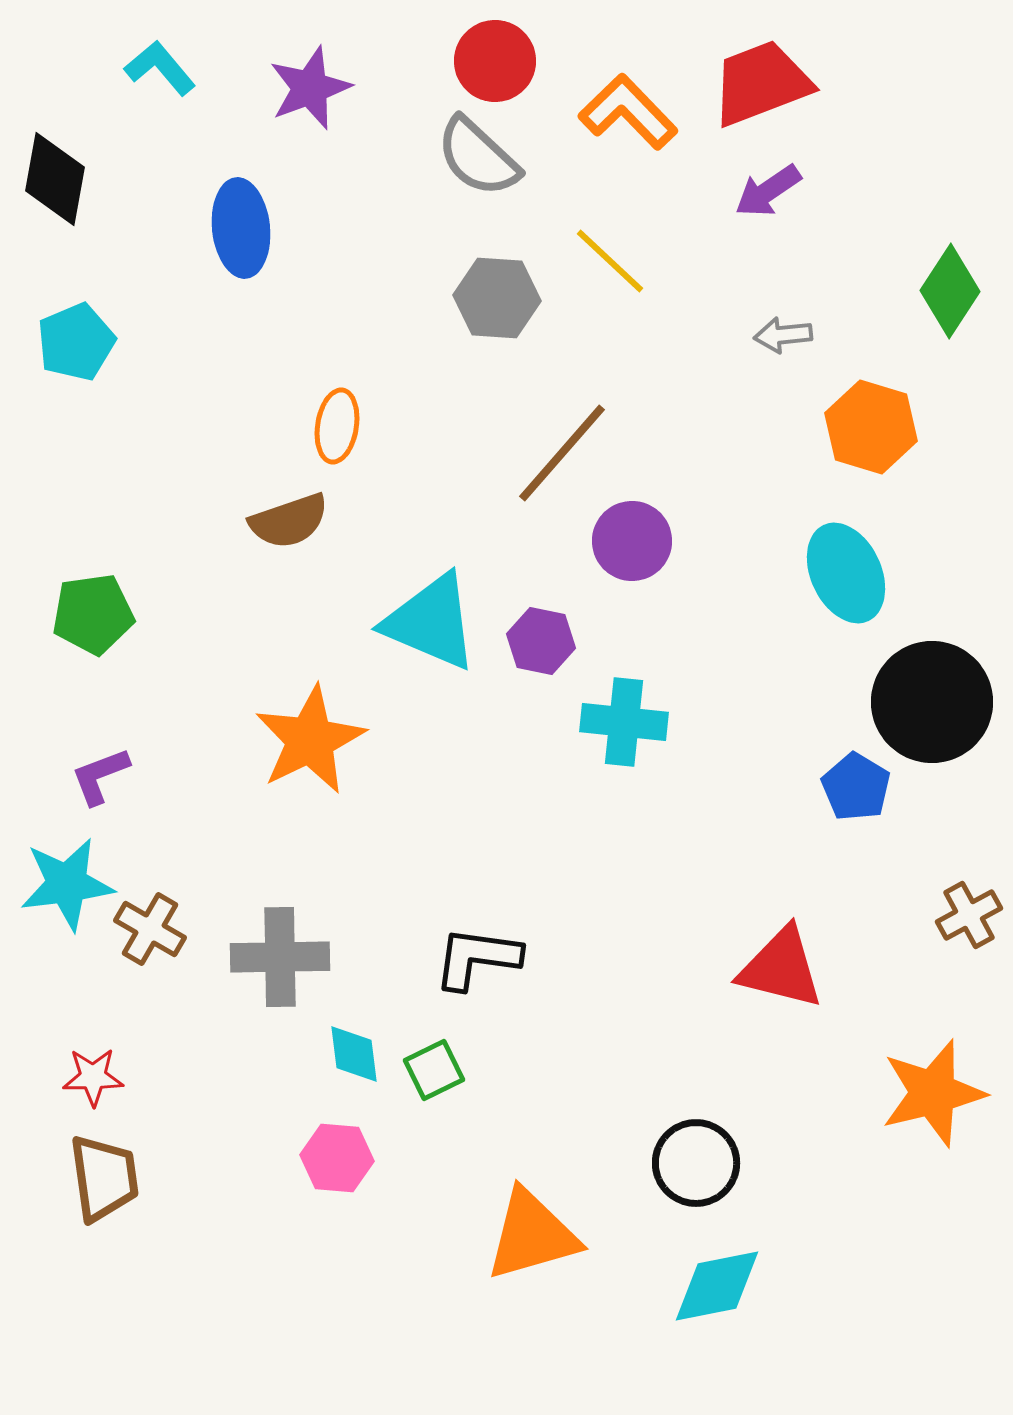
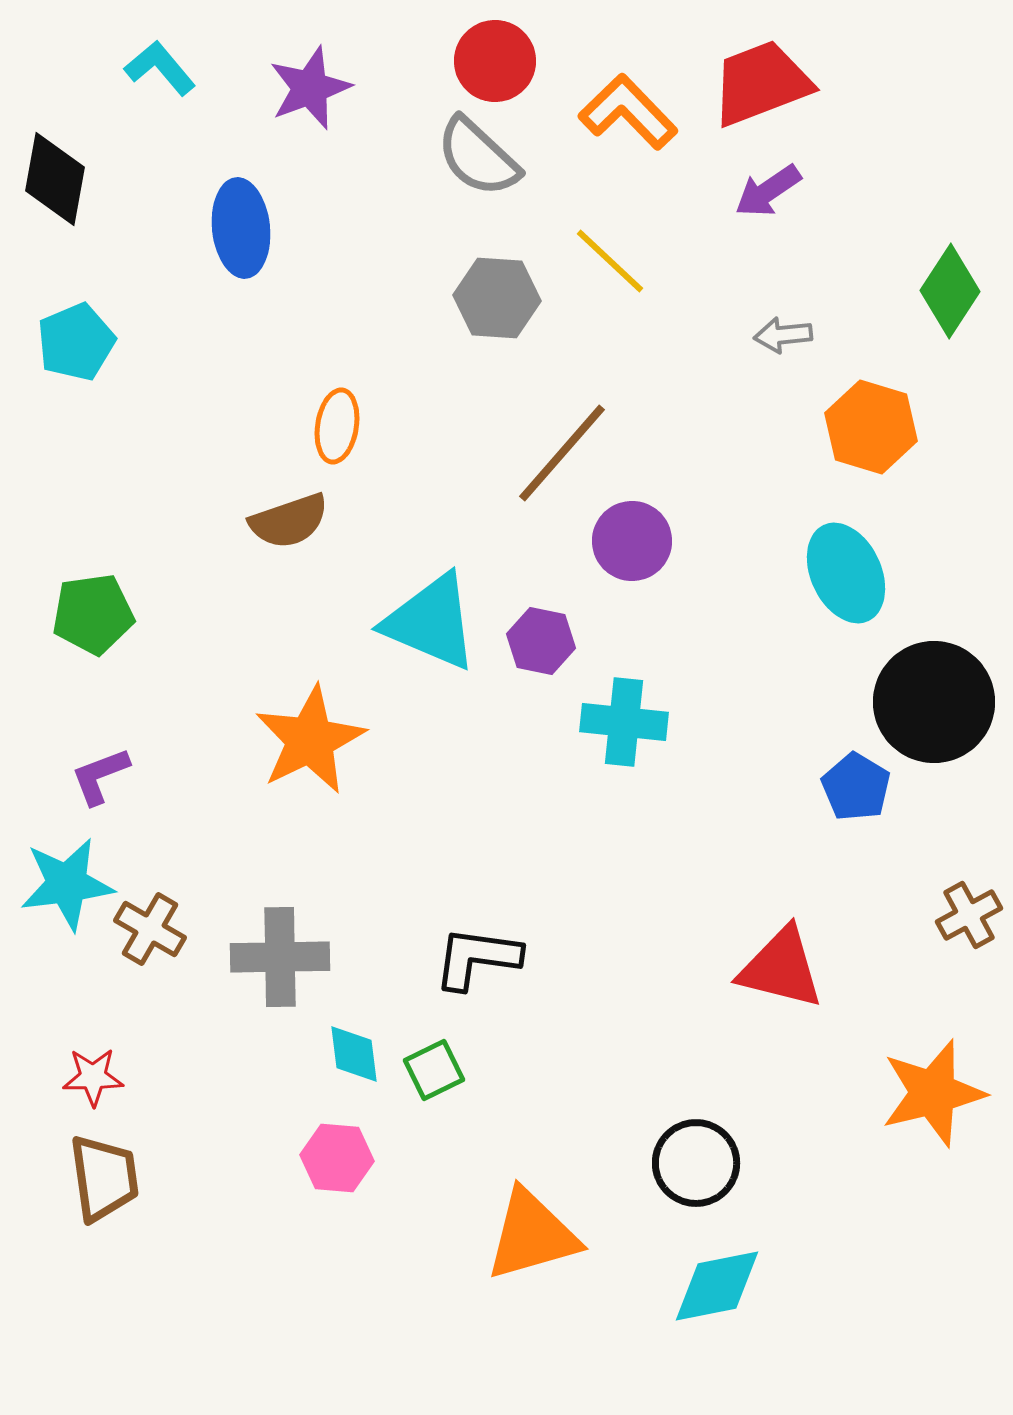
black circle at (932, 702): moved 2 px right
